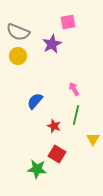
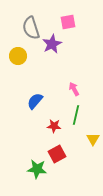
gray semicircle: moved 13 px right, 4 px up; rotated 50 degrees clockwise
red star: rotated 16 degrees counterclockwise
red square: rotated 30 degrees clockwise
